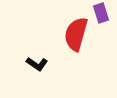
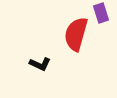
black L-shape: moved 3 px right; rotated 10 degrees counterclockwise
